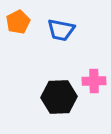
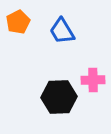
blue trapezoid: moved 1 px right, 1 px down; rotated 48 degrees clockwise
pink cross: moved 1 px left, 1 px up
